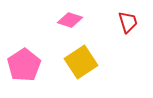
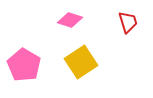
pink pentagon: rotated 8 degrees counterclockwise
